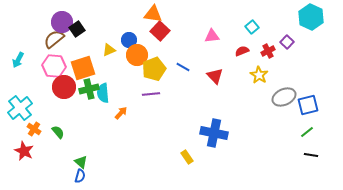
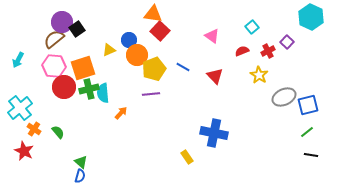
pink triangle: rotated 42 degrees clockwise
